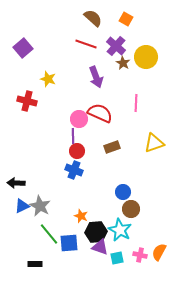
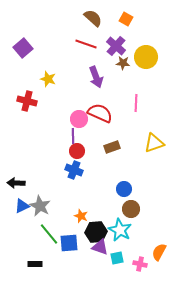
brown star: rotated 24 degrees counterclockwise
blue circle: moved 1 px right, 3 px up
pink cross: moved 9 px down
